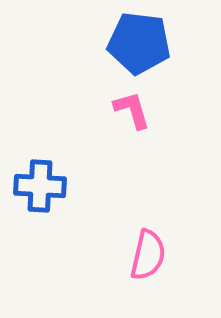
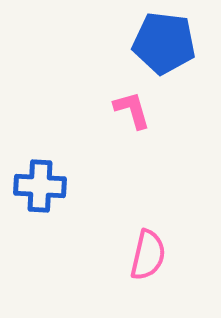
blue pentagon: moved 25 px right
